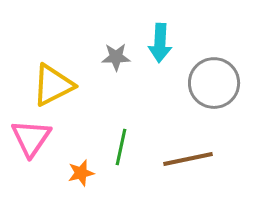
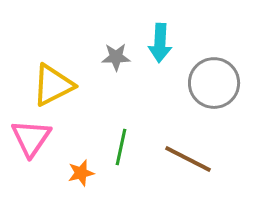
brown line: rotated 39 degrees clockwise
